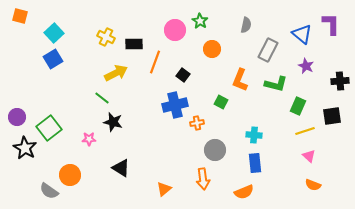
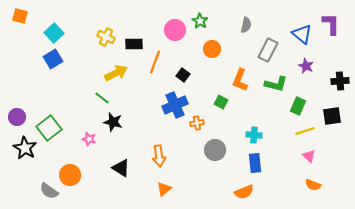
blue cross at (175, 105): rotated 10 degrees counterclockwise
pink star at (89, 139): rotated 16 degrees clockwise
orange arrow at (203, 179): moved 44 px left, 23 px up
